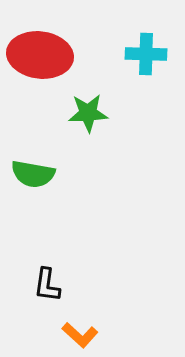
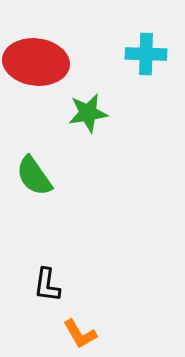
red ellipse: moved 4 px left, 7 px down
green star: rotated 6 degrees counterclockwise
green semicircle: moved 1 px right, 2 px down; rotated 45 degrees clockwise
orange L-shape: moved 1 px up; rotated 18 degrees clockwise
